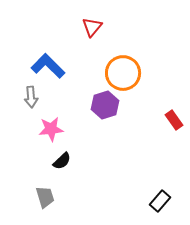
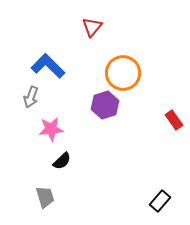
gray arrow: rotated 25 degrees clockwise
